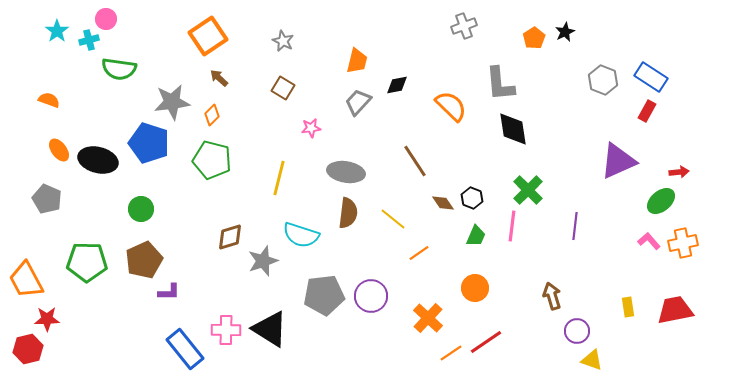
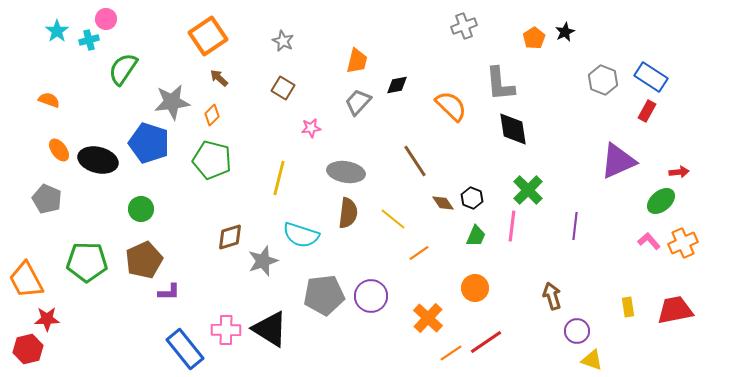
green semicircle at (119, 69): moved 4 px right; rotated 116 degrees clockwise
orange cross at (683, 243): rotated 12 degrees counterclockwise
